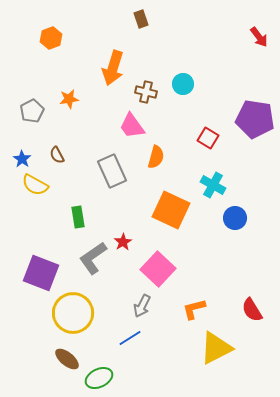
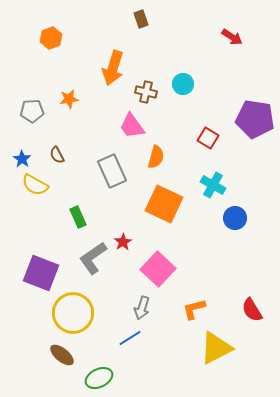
red arrow: moved 27 px left; rotated 20 degrees counterclockwise
gray pentagon: rotated 25 degrees clockwise
orange square: moved 7 px left, 6 px up
green rectangle: rotated 15 degrees counterclockwise
gray arrow: moved 2 px down; rotated 10 degrees counterclockwise
brown ellipse: moved 5 px left, 4 px up
